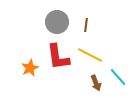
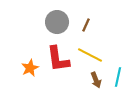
brown line: rotated 16 degrees clockwise
red L-shape: moved 2 px down
cyan line: rotated 54 degrees clockwise
brown arrow: moved 3 px up
